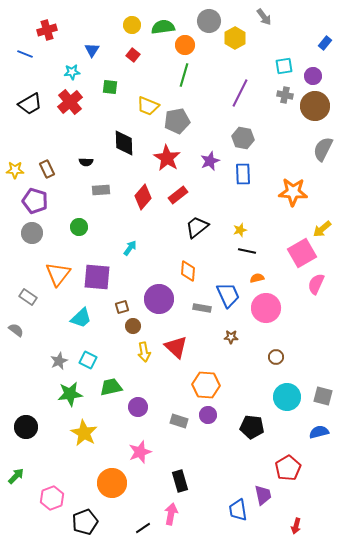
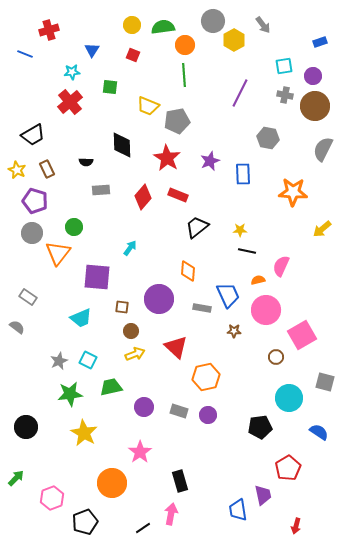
gray arrow at (264, 17): moved 1 px left, 8 px down
gray circle at (209, 21): moved 4 px right
red cross at (47, 30): moved 2 px right
yellow hexagon at (235, 38): moved 1 px left, 2 px down
blue rectangle at (325, 43): moved 5 px left, 1 px up; rotated 32 degrees clockwise
red square at (133, 55): rotated 16 degrees counterclockwise
green line at (184, 75): rotated 20 degrees counterclockwise
black trapezoid at (30, 104): moved 3 px right, 31 px down
gray hexagon at (243, 138): moved 25 px right
black diamond at (124, 143): moved 2 px left, 2 px down
yellow star at (15, 170): moved 2 px right; rotated 24 degrees clockwise
red rectangle at (178, 195): rotated 60 degrees clockwise
green circle at (79, 227): moved 5 px left
yellow star at (240, 230): rotated 16 degrees clockwise
pink square at (302, 253): moved 82 px down
orange triangle at (58, 274): moved 21 px up
orange semicircle at (257, 278): moved 1 px right, 2 px down
pink semicircle at (316, 284): moved 35 px left, 18 px up
brown square at (122, 307): rotated 24 degrees clockwise
pink circle at (266, 308): moved 2 px down
cyan trapezoid at (81, 318): rotated 20 degrees clockwise
brown circle at (133, 326): moved 2 px left, 5 px down
gray semicircle at (16, 330): moved 1 px right, 3 px up
brown star at (231, 337): moved 3 px right, 6 px up
yellow arrow at (144, 352): moved 9 px left, 2 px down; rotated 102 degrees counterclockwise
orange hexagon at (206, 385): moved 8 px up; rotated 16 degrees counterclockwise
gray square at (323, 396): moved 2 px right, 14 px up
cyan circle at (287, 397): moved 2 px right, 1 px down
purple circle at (138, 407): moved 6 px right
gray rectangle at (179, 421): moved 10 px up
black pentagon at (252, 427): moved 8 px right; rotated 15 degrees counterclockwise
blue semicircle at (319, 432): rotated 48 degrees clockwise
pink star at (140, 452): rotated 15 degrees counterclockwise
green arrow at (16, 476): moved 2 px down
